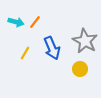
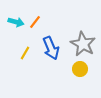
gray star: moved 2 px left, 3 px down
blue arrow: moved 1 px left
